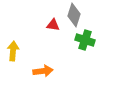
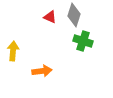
red triangle: moved 3 px left, 8 px up; rotated 16 degrees clockwise
green cross: moved 2 px left, 1 px down
orange arrow: moved 1 px left
